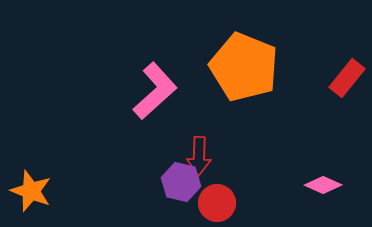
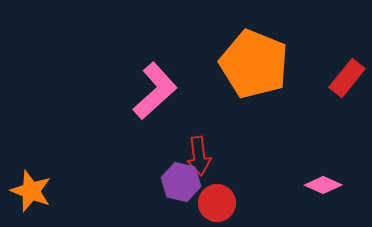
orange pentagon: moved 10 px right, 3 px up
red arrow: rotated 9 degrees counterclockwise
